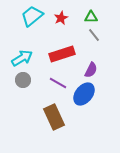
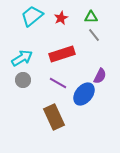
purple semicircle: moved 9 px right, 6 px down
